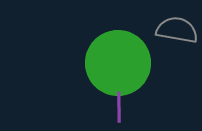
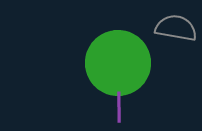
gray semicircle: moved 1 px left, 2 px up
